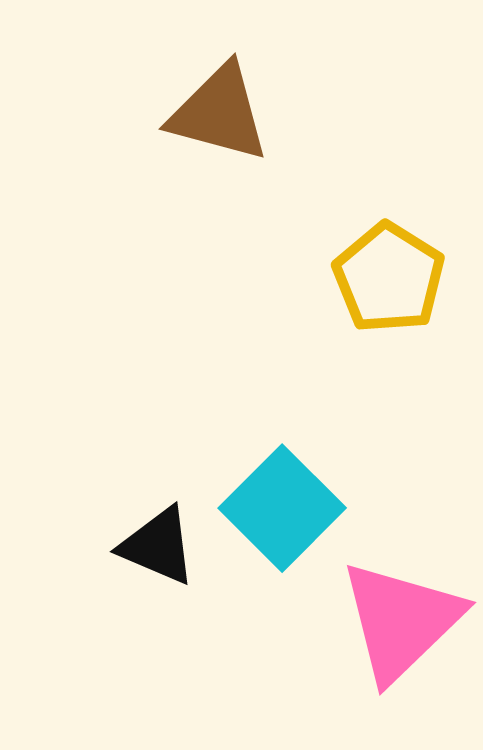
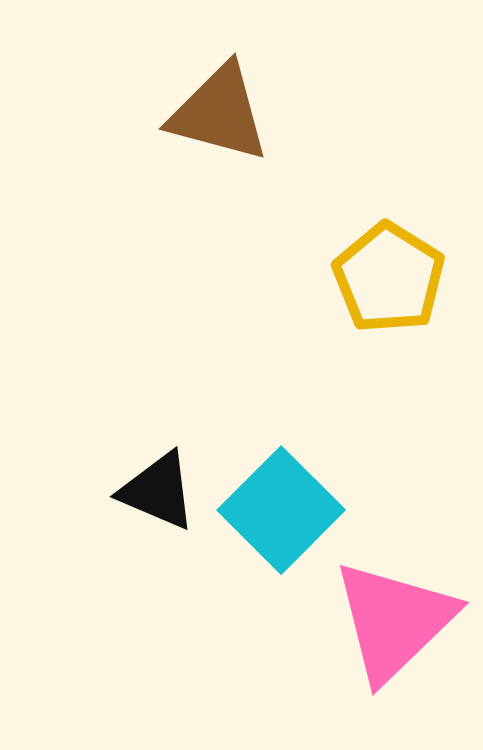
cyan square: moved 1 px left, 2 px down
black triangle: moved 55 px up
pink triangle: moved 7 px left
